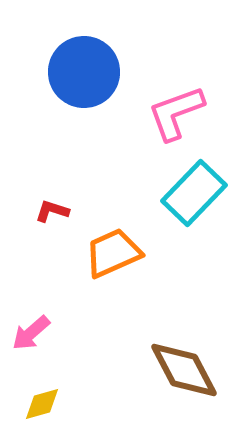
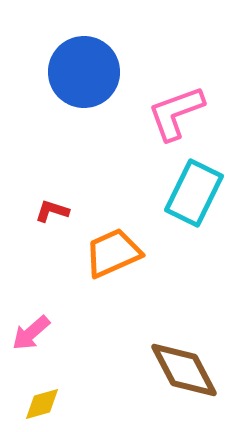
cyan rectangle: rotated 18 degrees counterclockwise
